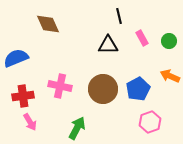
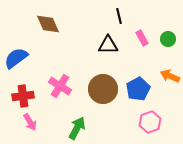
green circle: moved 1 px left, 2 px up
blue semicircle: rotated 15 degrees counterclockwise
pink cross: rotated 20 degrees clockwise
